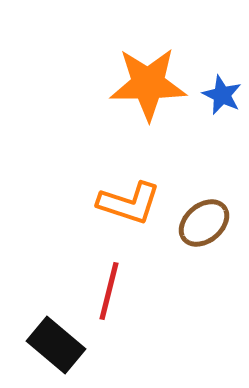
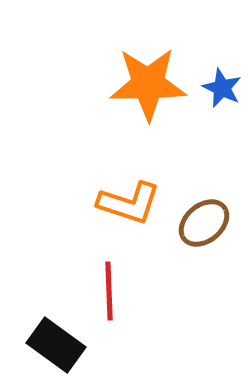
blue star: moved 7 px up
red line: rotated 16 degrees counterclockwise
black rectangle: rotated 4 degrees counterclockwise
